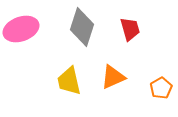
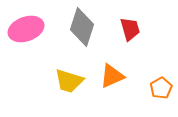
pink ellipse: moved 5 px right
orange triangle: moved 1 px left, 1 px up
yellow trapezoid: rotated 60 degrees counterclockwise
